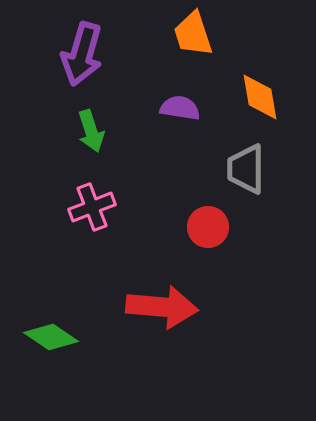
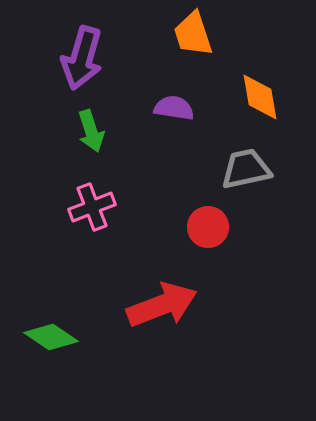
purple arrow: moved 4 px down
purple semicircle: moved 6 px left
gray trapezoid: rotated 78 degrees clockwise
red arrow: moved 2 px up; rotated 26 degrees counterclockwise
